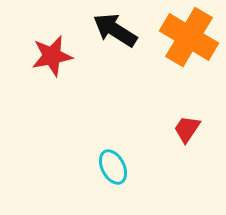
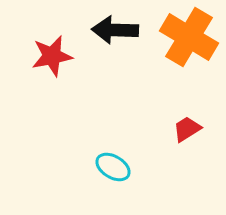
black arrow: rotated 30 degrees counterclockwise
red trapezoid: rotated 24 degrees clockwise
cyan ellipse: rotated 32 degrees counterclockwise
